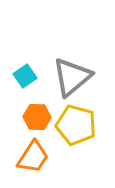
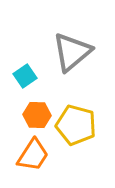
gray triangle: moved 25 px up
orange hexagon: moved 2 px up
orange trapezoid: moved 2 px up
